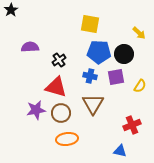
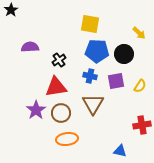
blue pentagon: moved 2 px left, 1 px up
purple square: moved 4 px down
red triangle: rotated 25 degrees counterclockwise
purple star: rotated 24 degrees counterclockwise
red cross: moved 10 px right; rotated 12 degrees clockwise
